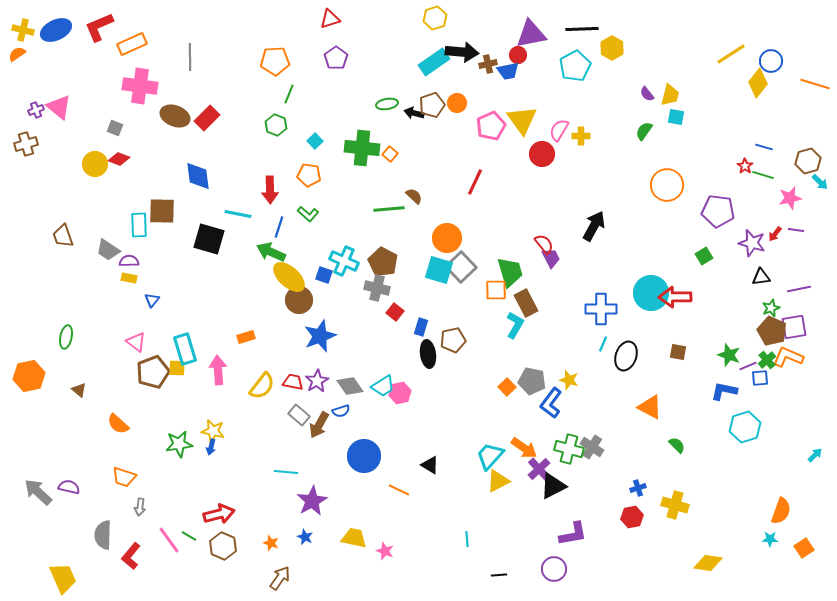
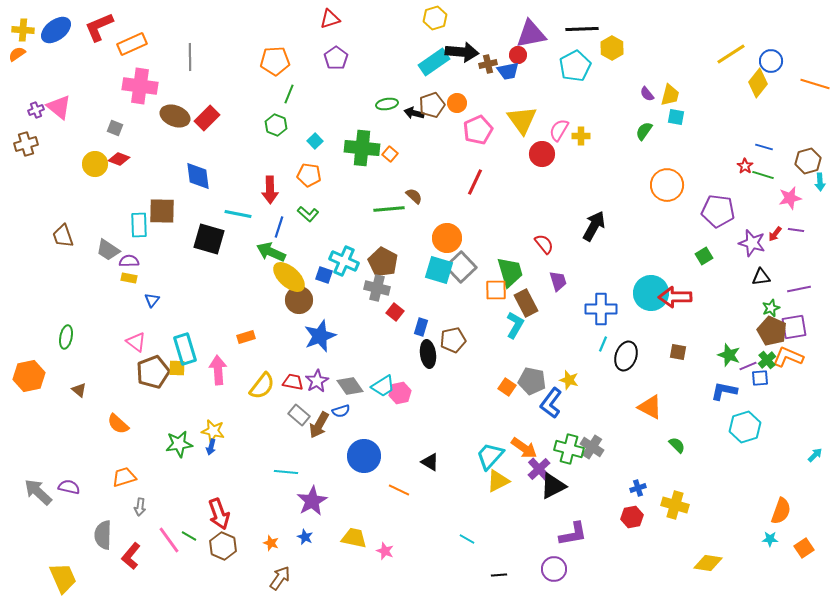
yellow cross at (23, 30): rotated 10 degrees counterclockwise
blue ellipse at (56, 30): rotated 12 degrees counterclockwise
pink pentagon at (491, 126): moved 13 px left, 4 px down
cyan arrow at (820, 182): rotated 42 degrees clockwise
purple trapezoid at (551, 258): moved 7 px right, 23 px down; rotated 10 degrees clockwise
orange square at (507, 387): rotated 12 degrees counterclockwise
black triangle at (430, 465): moved 3 px up
orange trapezoid at (124, 477): rotated 145 degrees clockwise
red arrow at (219, 514): rotated 84 degrees clockwise
cyan line at (467, 539): rotated 56 degrees counterclockwise
